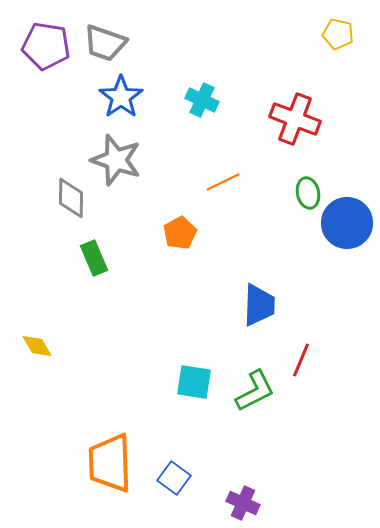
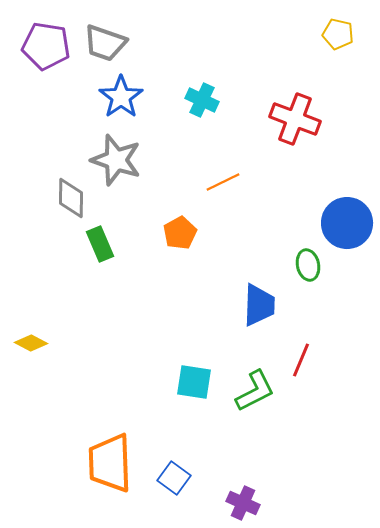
green ellipse: moved 72 px down
green rectangle: moved 6 px right, 14 px up
yellow diamond: moved 6 px left, 3 px up; rotated 32 degrees counterclockwise
